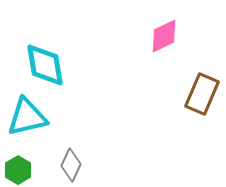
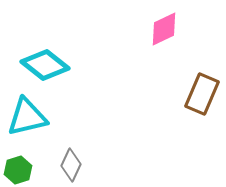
pink diamond: moved 7 px up
cyan diamond: rotated 42 degrees counterclockwise
green hexagon: rotated 12 degrees clockwise
